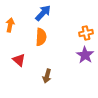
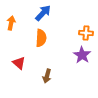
orange arrow: moved 1 px right, 2 px up
orange cross: rotated 16 degrees clockwise
orange semicircle: moved 1 px down
purple star: moved 3 px left
red triangle: moved 3 px down
